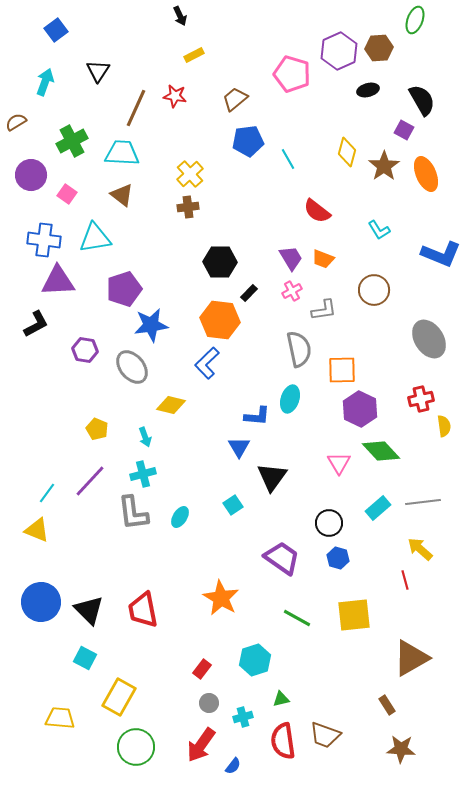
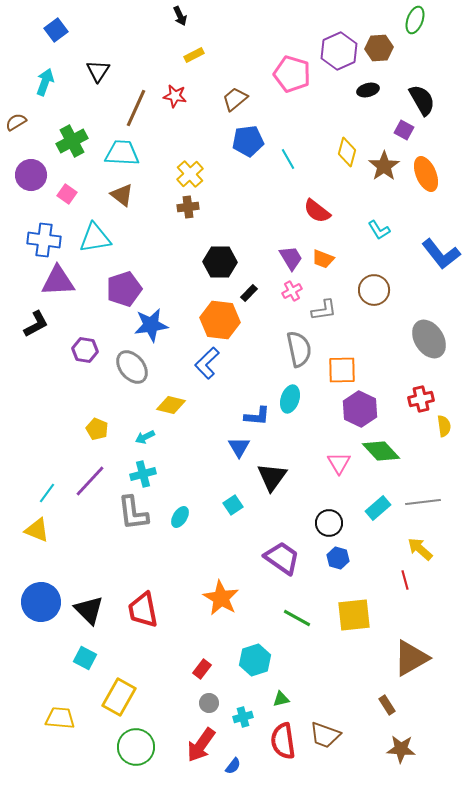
blue L-shape at (441, 254): rotated 30 degrees clockwise
cyan arrow at (145, 437): rotated 84 degrees clockwise
